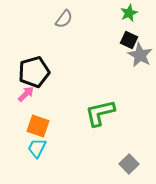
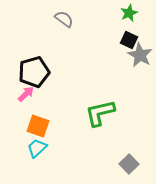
gray semicircle: rotated 90 degrees counterclockwise
cyan trapezoid: rotated 20 degrees clockwise
